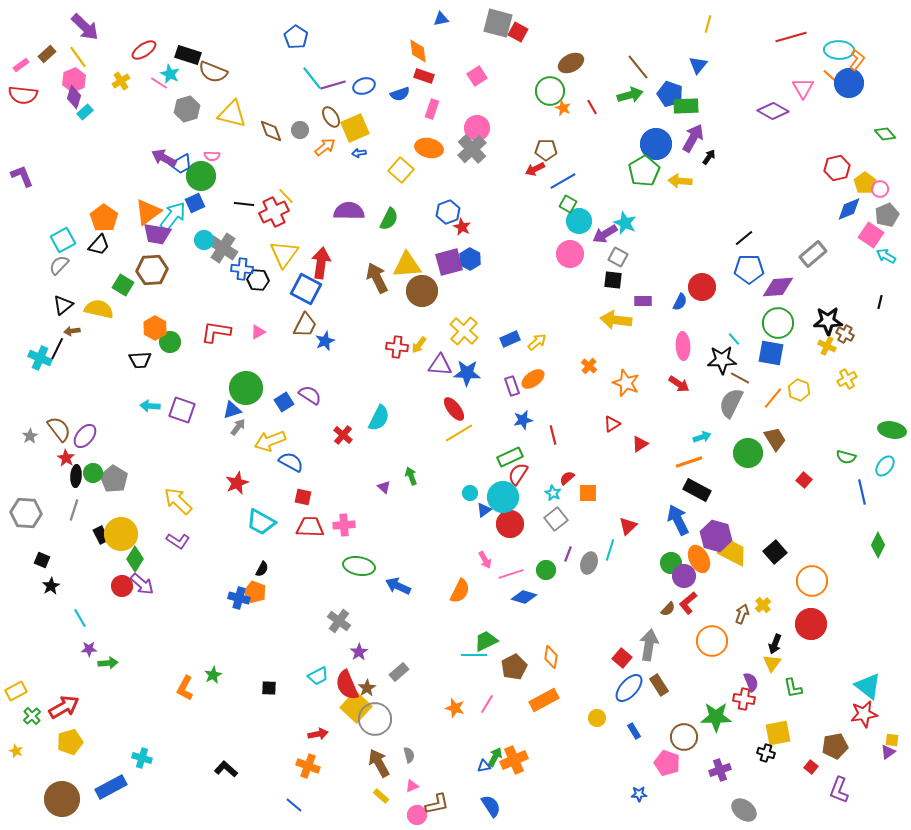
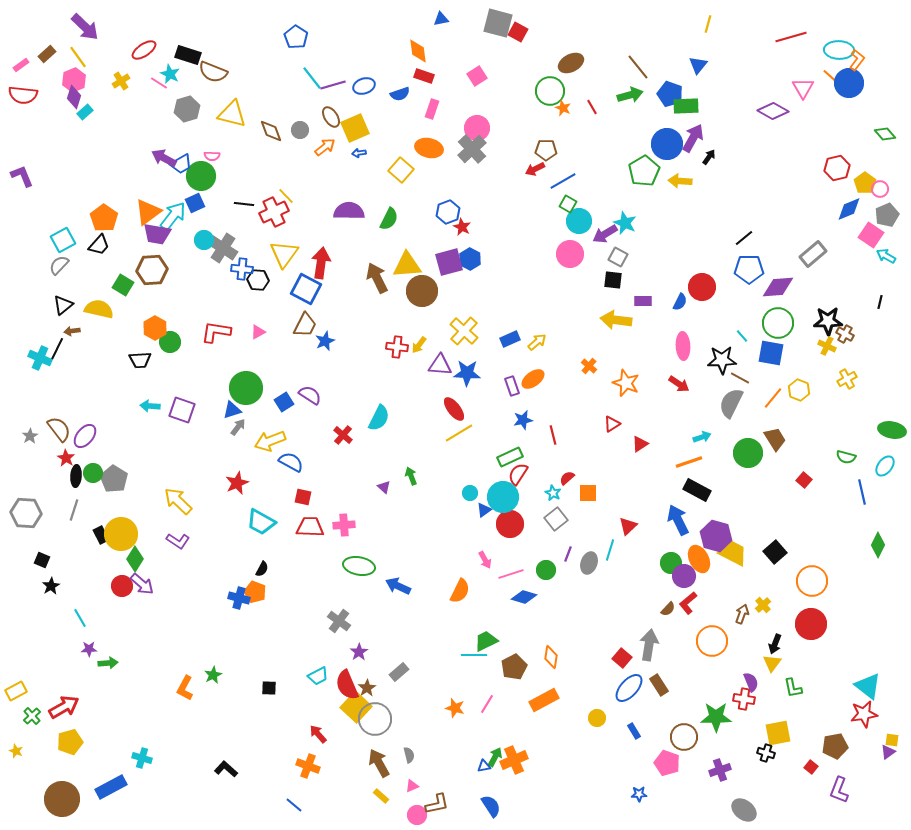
blue circle at (656, 144): moved 11 px right
cyan line at (734, 339): moved 8 px right, 3 px up
red arrow at (318, 734): rotated 120 degrees counterclockwise
